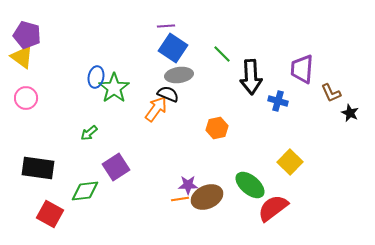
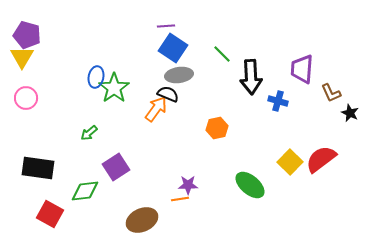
yellow triangle: rotated 25 degrees clockwise
brown ellipse: moved 65 px left, 23 px down
red semicircle: moved 48 px right, 49 px up
